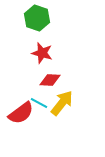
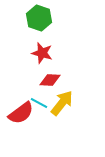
green hexagon: moved 2 px right
